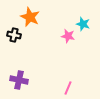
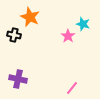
pink star: rotated 24 degrees clockwise
purple cross: moved 1 px left, 1 px up
pink line: moved 4 px right; rotated 16 degrees clockwise
